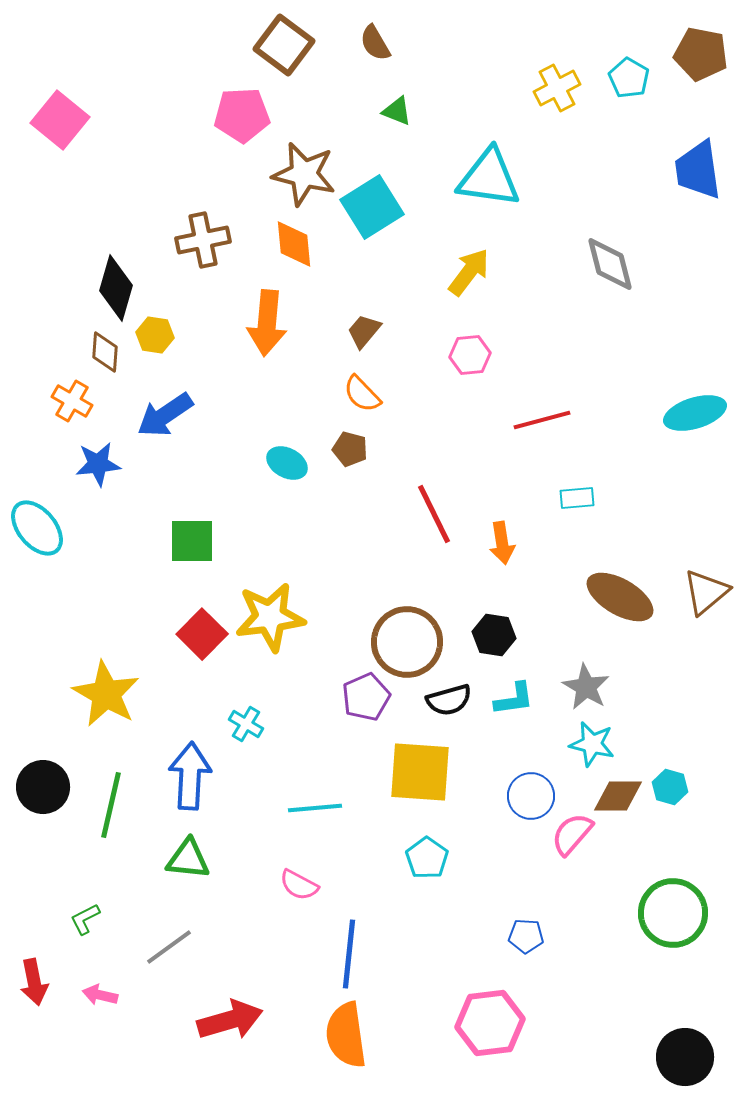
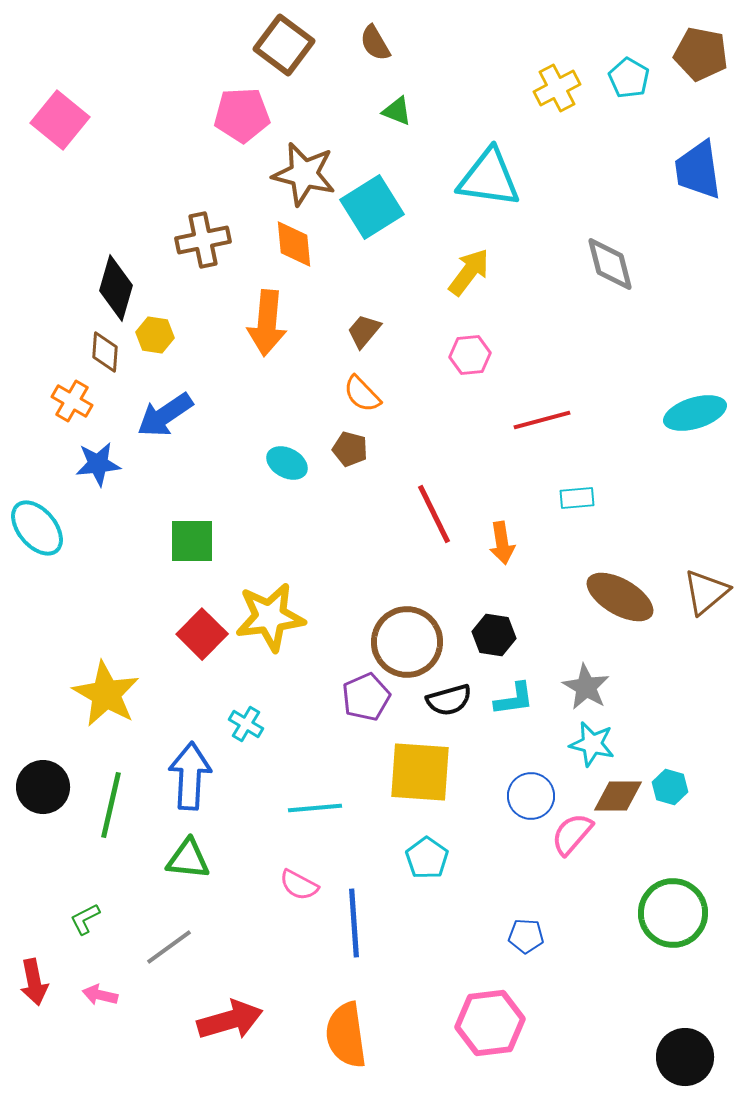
blue line at (349, 954): moved 5 px right, 31 px up; rotated 10 degrees counterclockwise
